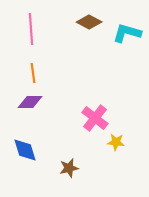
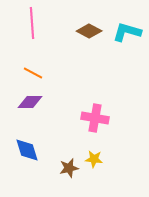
brown diamond: moved 9 px down
pink line: moved 1 px right, 6 px up
cyan L-shape: moved 1 px up
orange line: rotated 54 degrees counterclockwise
pink cross: rotated 28 degrees counterclockwise
yellow star: moved 22 px left, 17 px down
blue diamond: moved 2 px right
